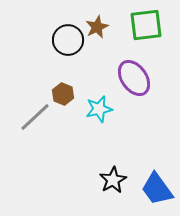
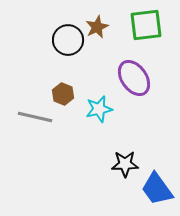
gray line: rotated 56 degrees clockwise
black star: moved 12 px right, 16 px up; rotated 28 degrees clockwise
